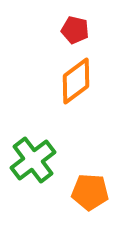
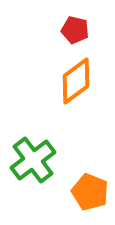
orange pentagon: rotated 18 degrees clockwise
